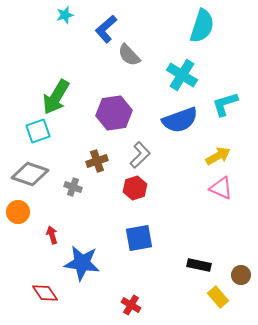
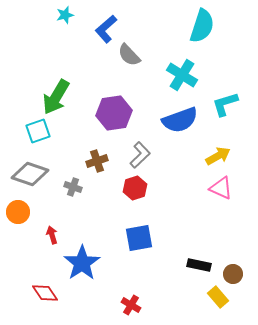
blue star: rotated 30 degrees clockwise
brown circle: moved 8 px left, 1 px up
